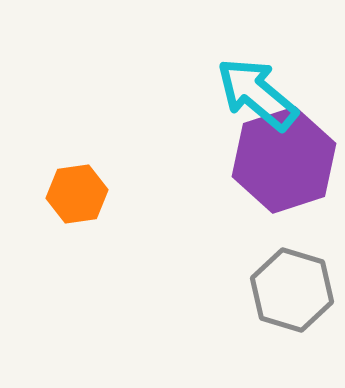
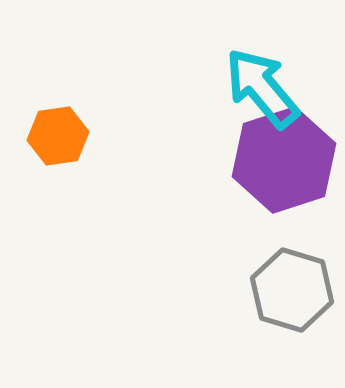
cyan arrow: moved 5 px right, 6 px up; rotated 10 degrees clockwise
orange hexagon: moved 19 px left, 58 px up
